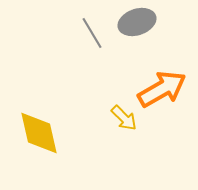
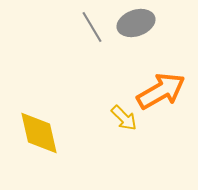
gray ellipse: moved 1 px left, 1 px down
gray line: moved 6 px up
orange arrow: moved 1 px left, 2 px down
